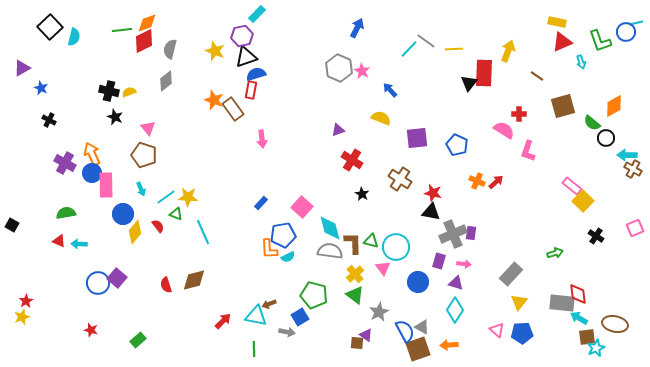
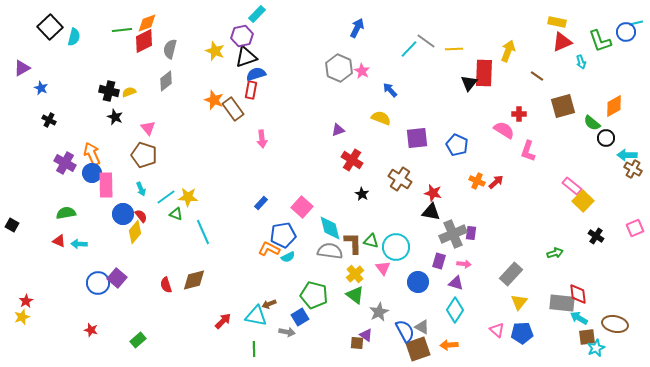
red semicircle at (158, 226): moved 17 px left, 10 px up
orange L-shape at (269, 249): rotated 120 degrees clockwise
